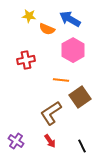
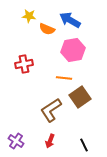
blue arrow: moved 1 px down
pink hexagon: rotated 20 degrees clockwise
red cross: moved 2 px left, 4 px down
orange line: moved 3 px right, 2 px up
brown L-shape: moved 3 px up
red arrow: rotated 56 degrees clockwise
black line: moved 2 px right, 1 px up
